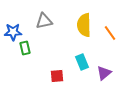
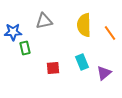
red square: moved 4 px left, 8 px up
